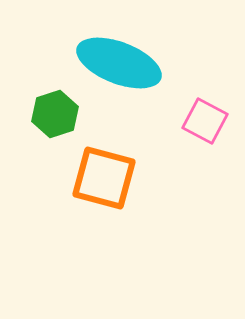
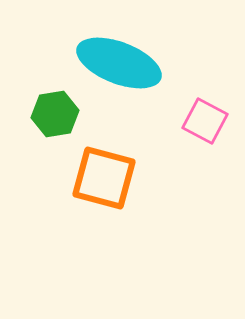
green hexagon: rotated 9 degrees clockwise
